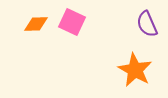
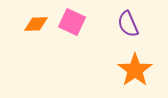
purple semicircle: moved 19 px left
orange star: rotated 8 degrees clockwise
